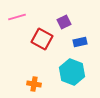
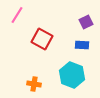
pink line: moved 2 px up; rotated 42 degrees counterclockwise
purple square: moved 22 px right
blue rectangle: moved 2 px right, 3 px down; rotated 16 degrees clockwise
cyan hexagon: moved 3 px down
